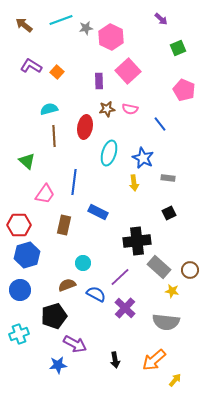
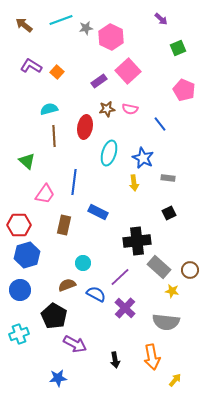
purple rectangle at (99, 81): rotated 56 degrees clockwise
black pentagon at (54, 316): rotated 25 degrees counterclockwise
orange arrow at (154, 360): moved 2 px left, 3 px up; rotated 60 degrees counterclockwise
blue star at (58, 365): moved 13 px down
